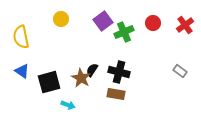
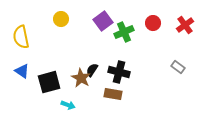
gray rectangle: moved 2 px left, 4 px up
brown rectangle: moved 3 px left
